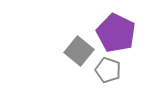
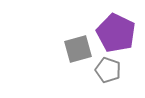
gray square: moved 1 px left, 2 px up; rotated 36 degrees clockwise
